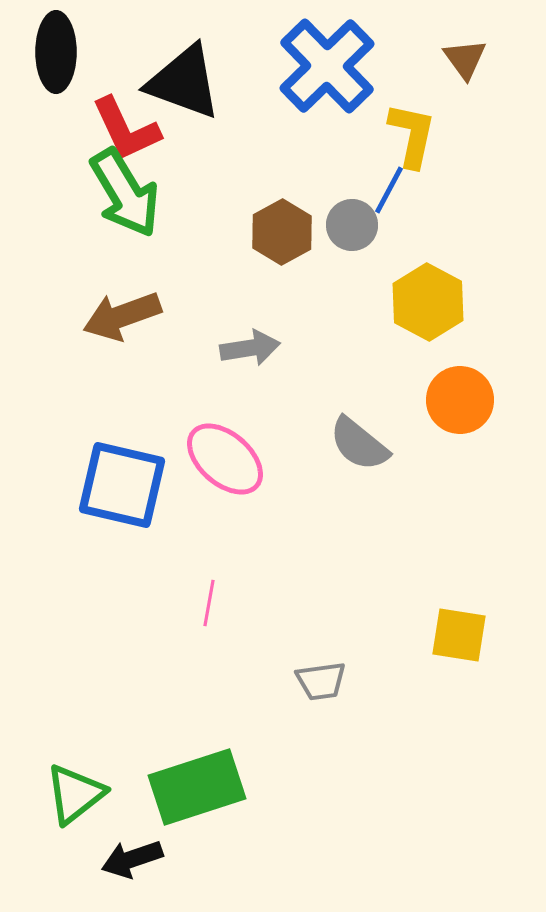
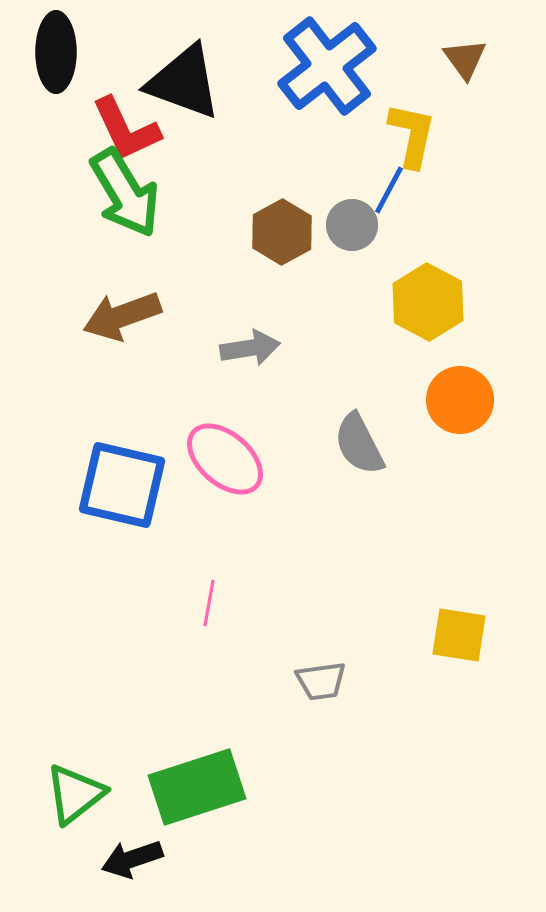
blue cross: rotated 6 degrees clockwise
gray semicircle: rotated 24 degrees clockwise
